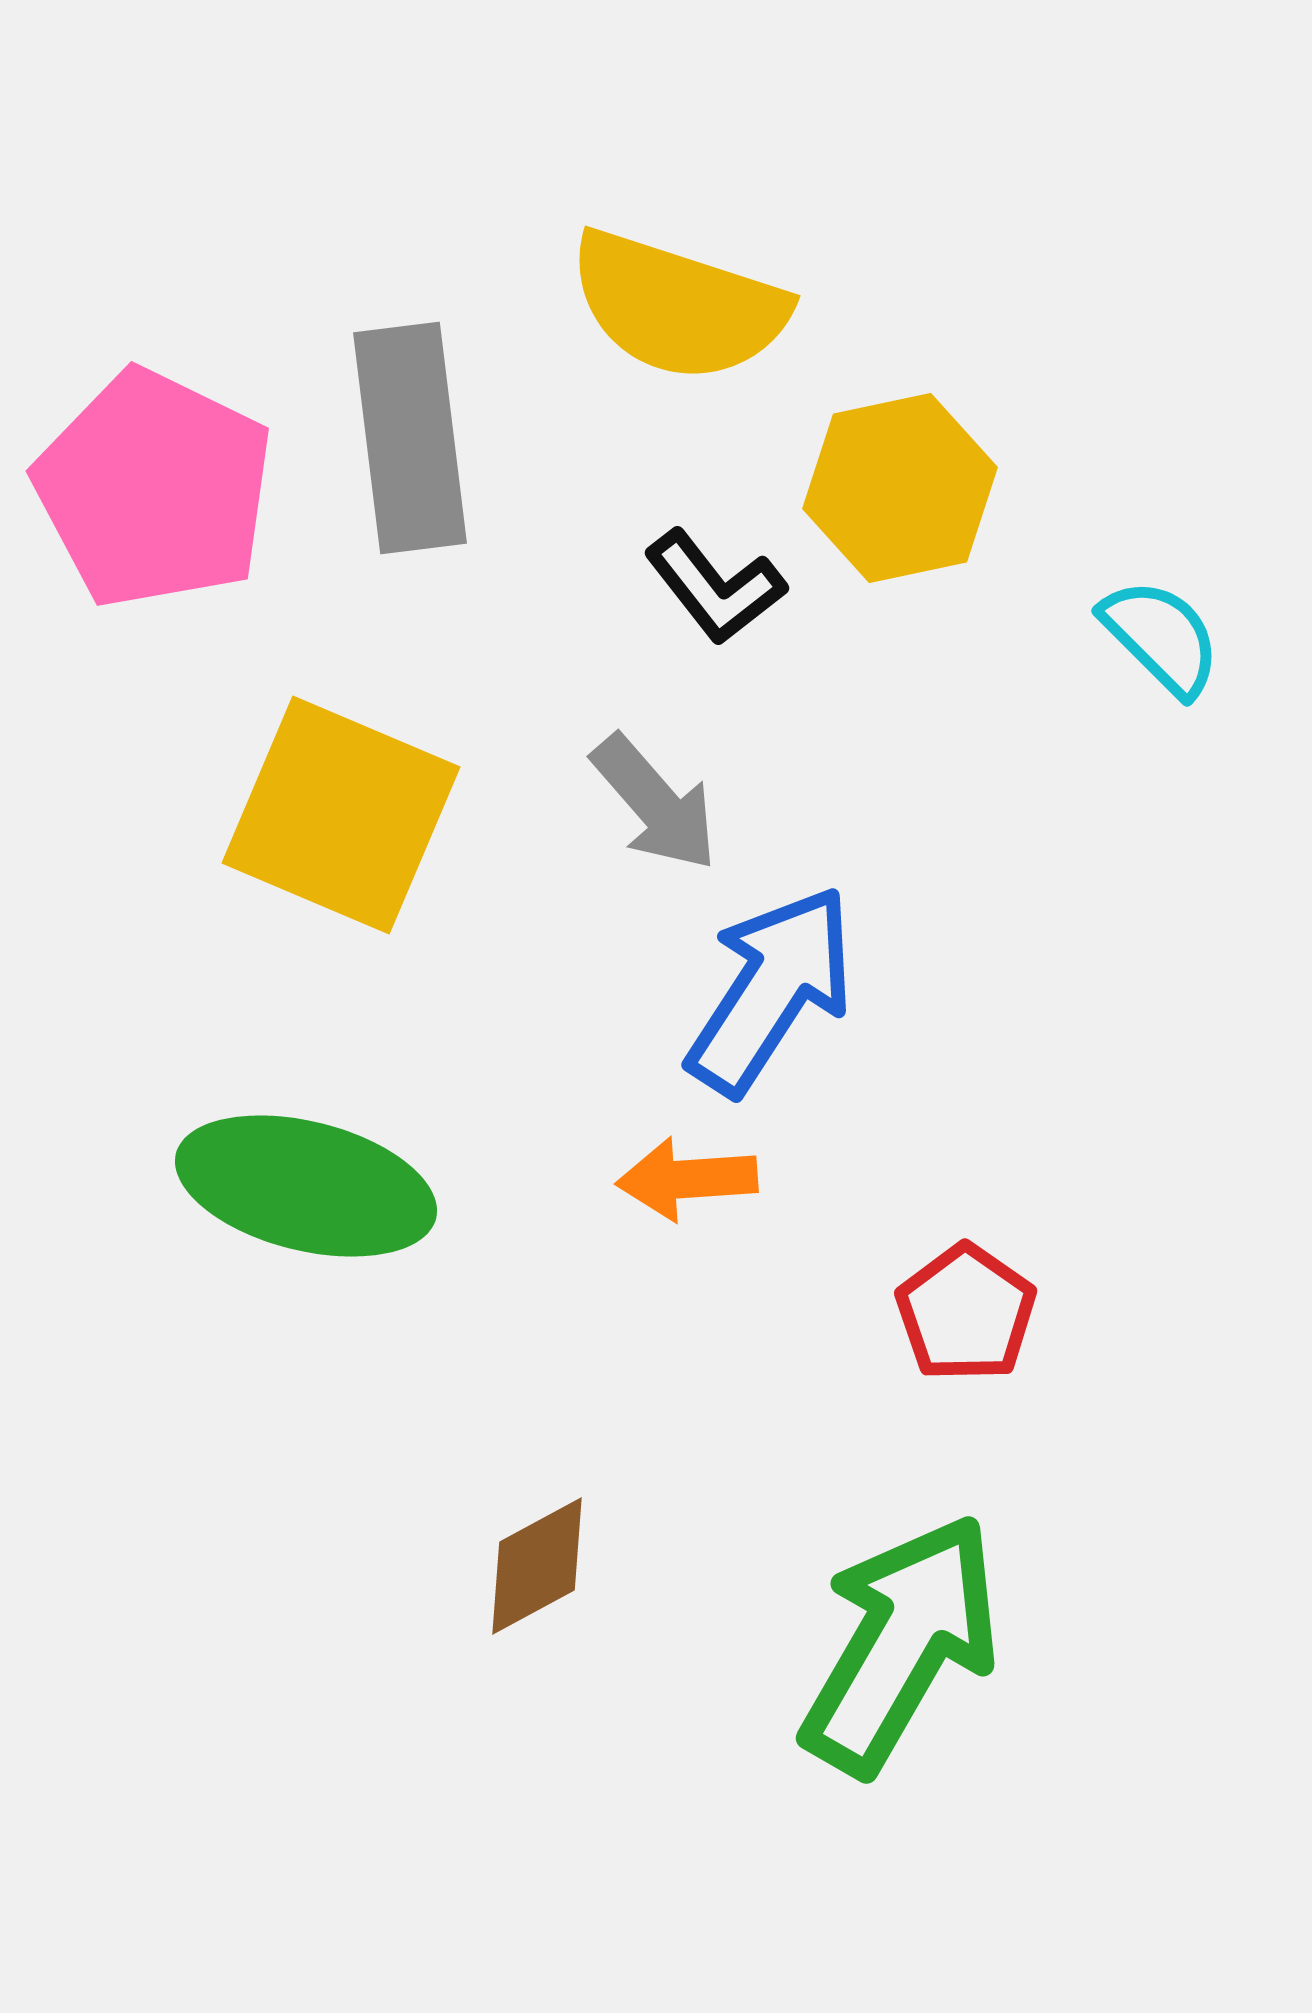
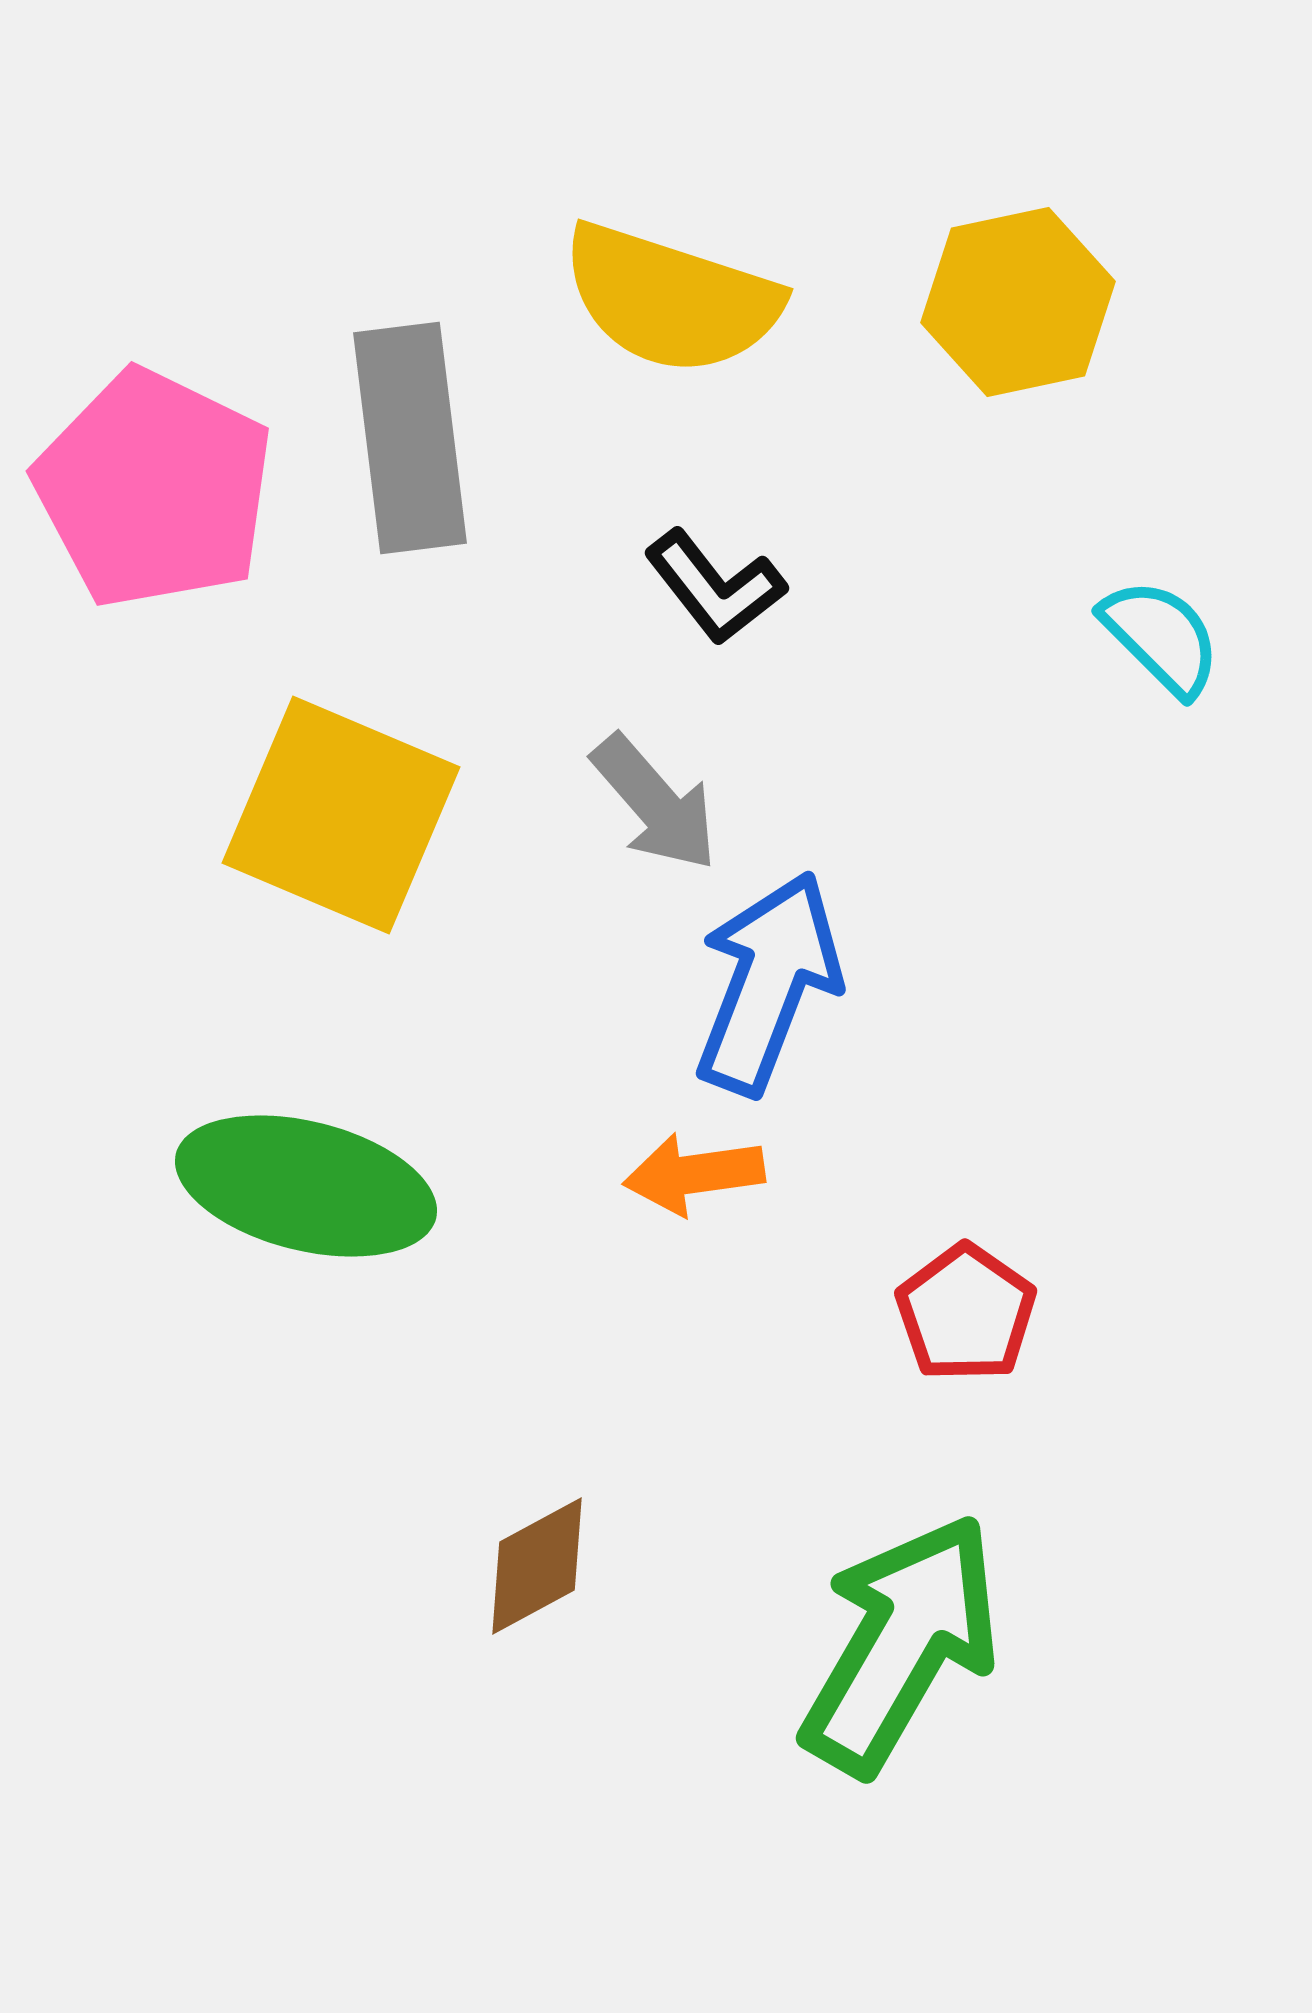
yellow semicircle: moved 7 px left, 7 px up
yellow hexagon: moved 118 px right, 186 px up
blue arrow: moved 3 px left, 7 px up; rotated 12 degrees counterclockwise
orange arrow: moved 7 px right, 5 px up; rotated 4 degrees counterclockwise
